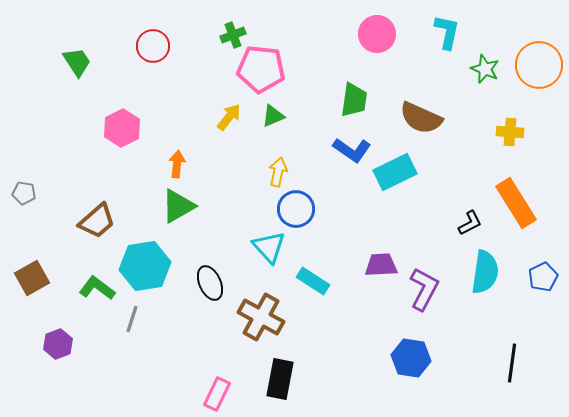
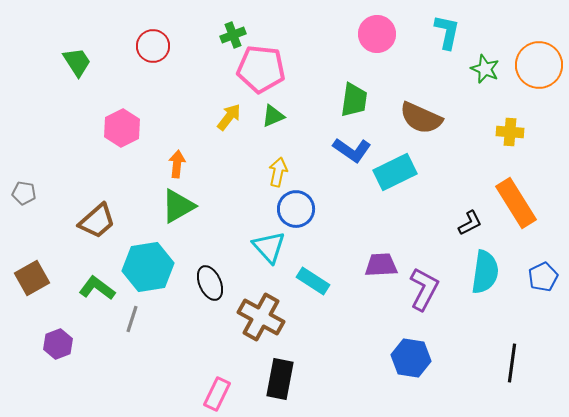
cyan hexagon at (145, 266): moved 3 px right, 1 px down
